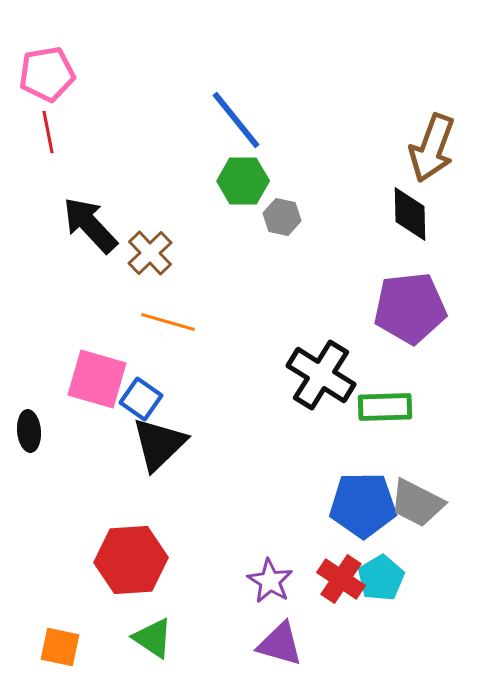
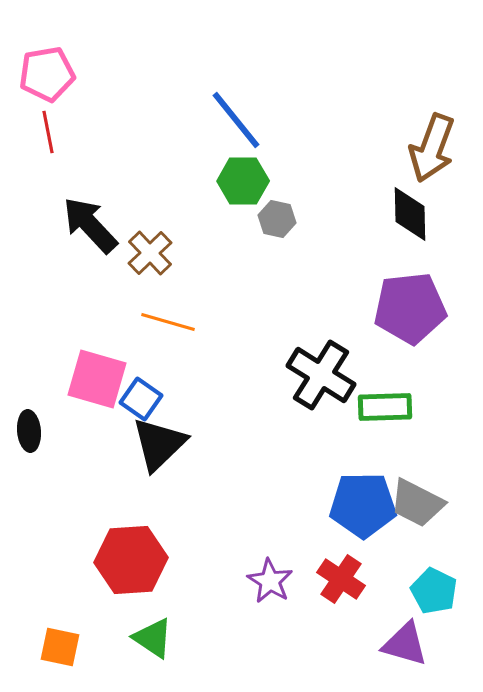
gray hexagon: moved 5 px left, 2 px down
cyan pentagon: moved 53 px right, 13 px down; rotated 15 degrees counterclockwise
purple triangle: moved 125 px right
